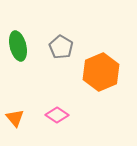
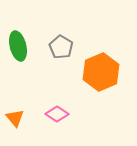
pink diamond: moved 1 px up
